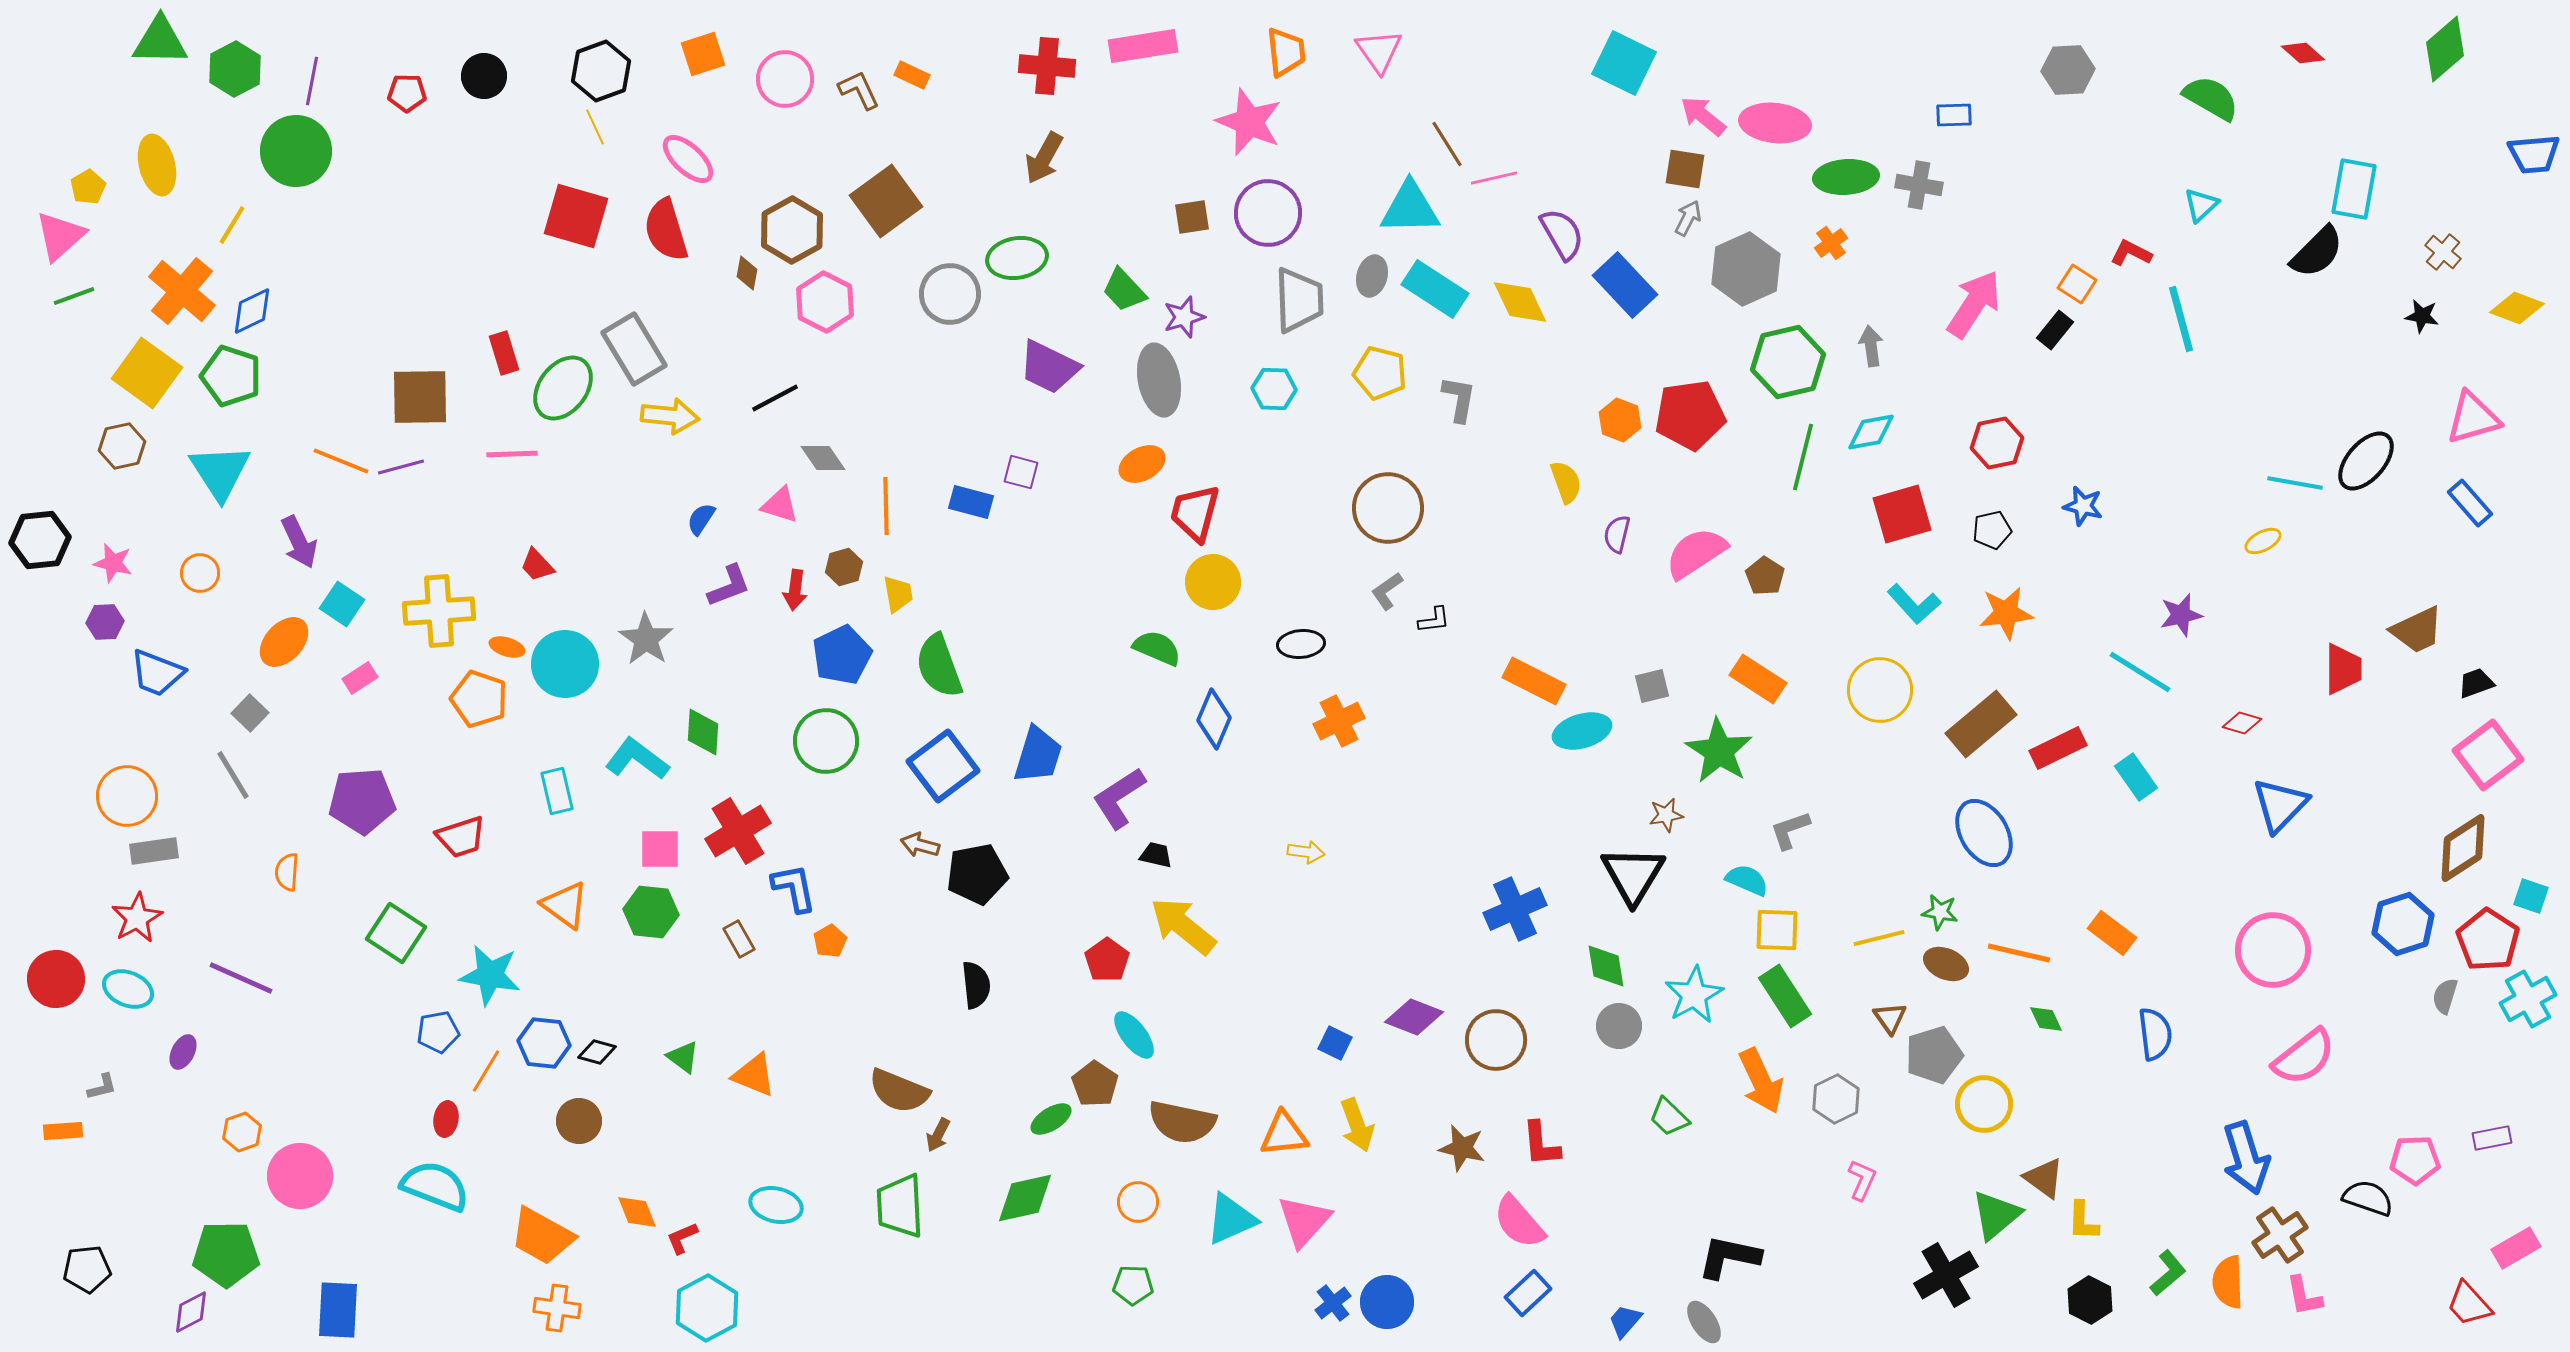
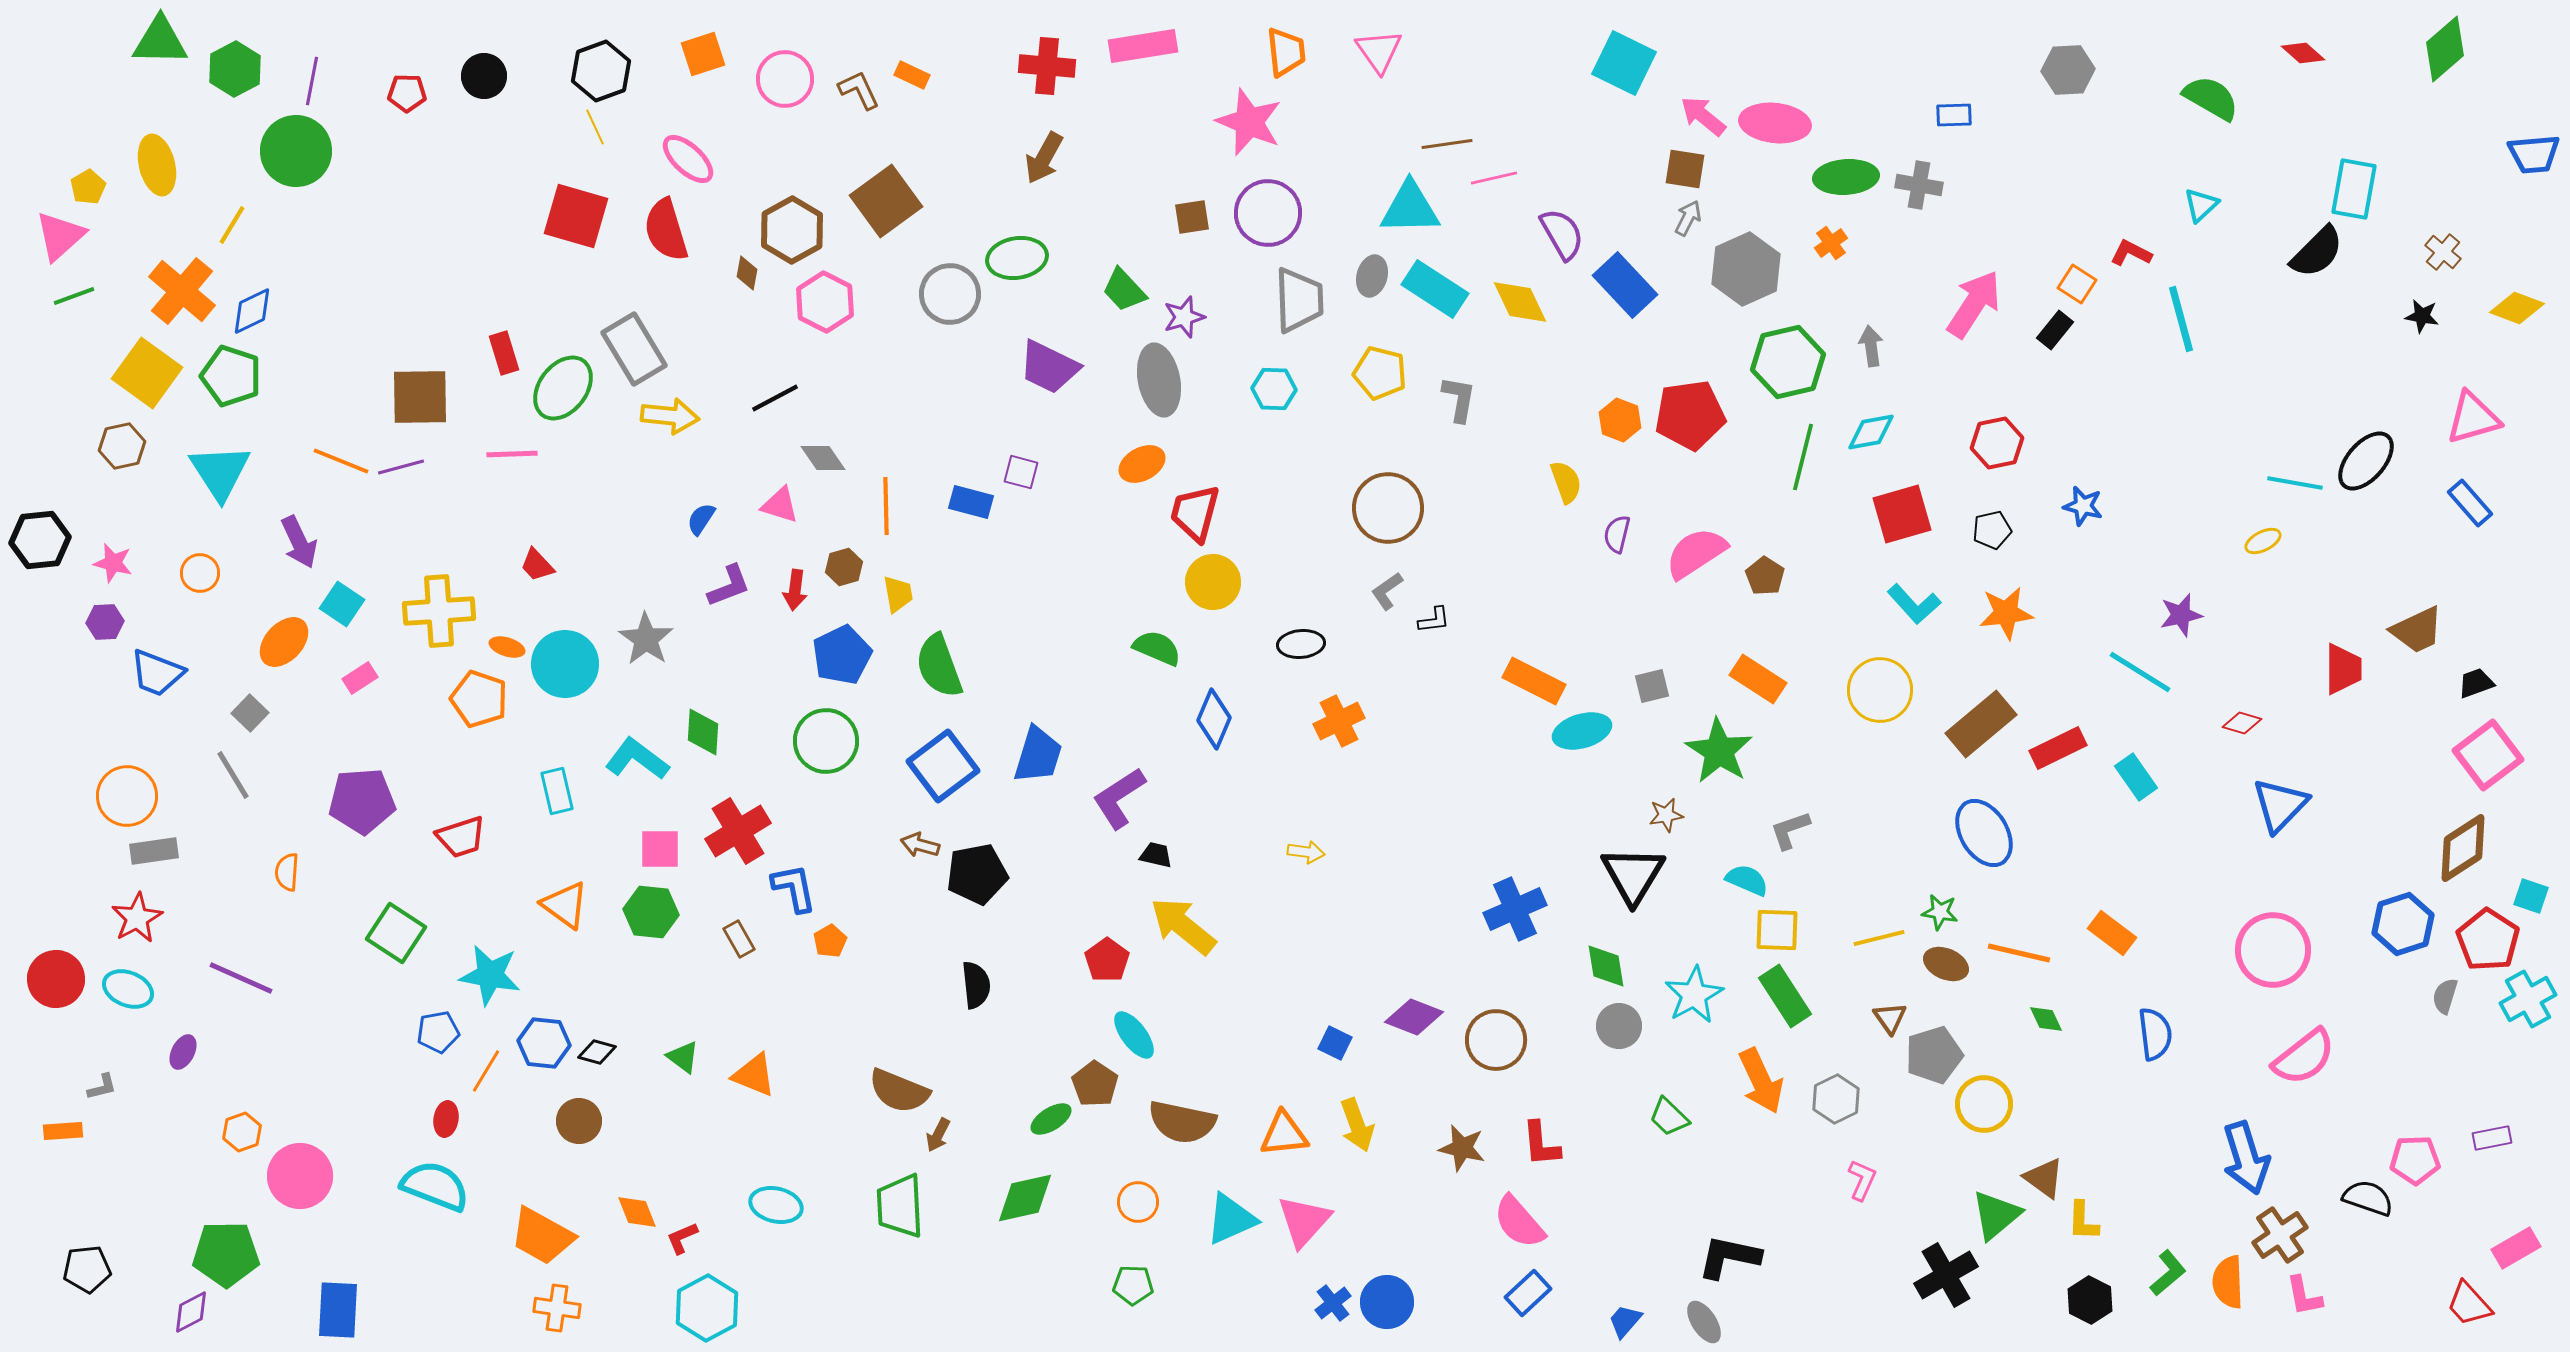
brown line at (1447, 144): rotated 66 degrees counterclockwise
